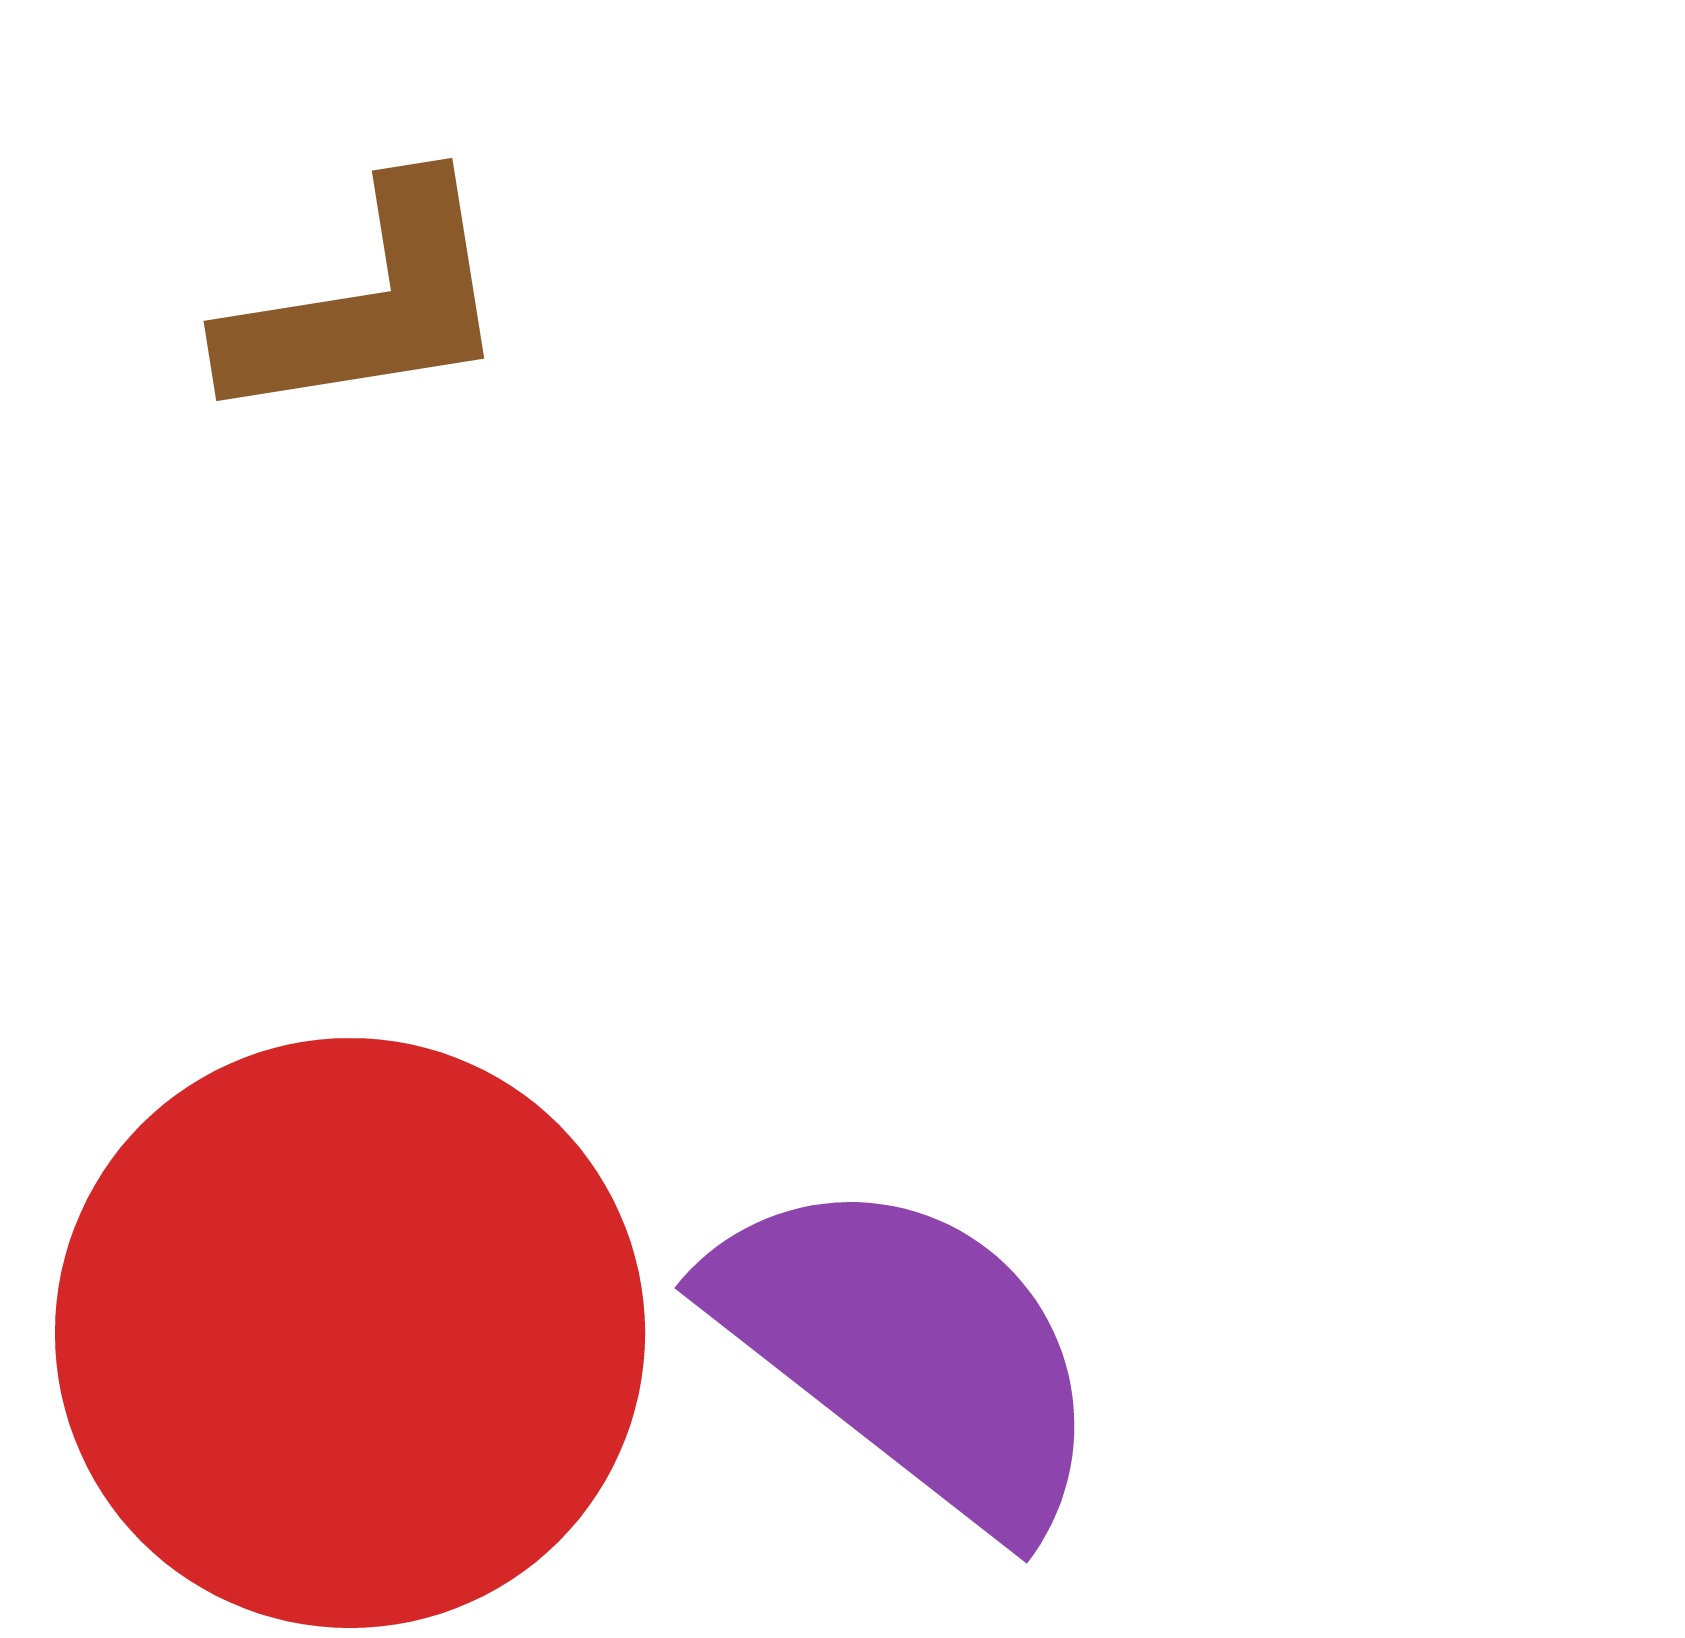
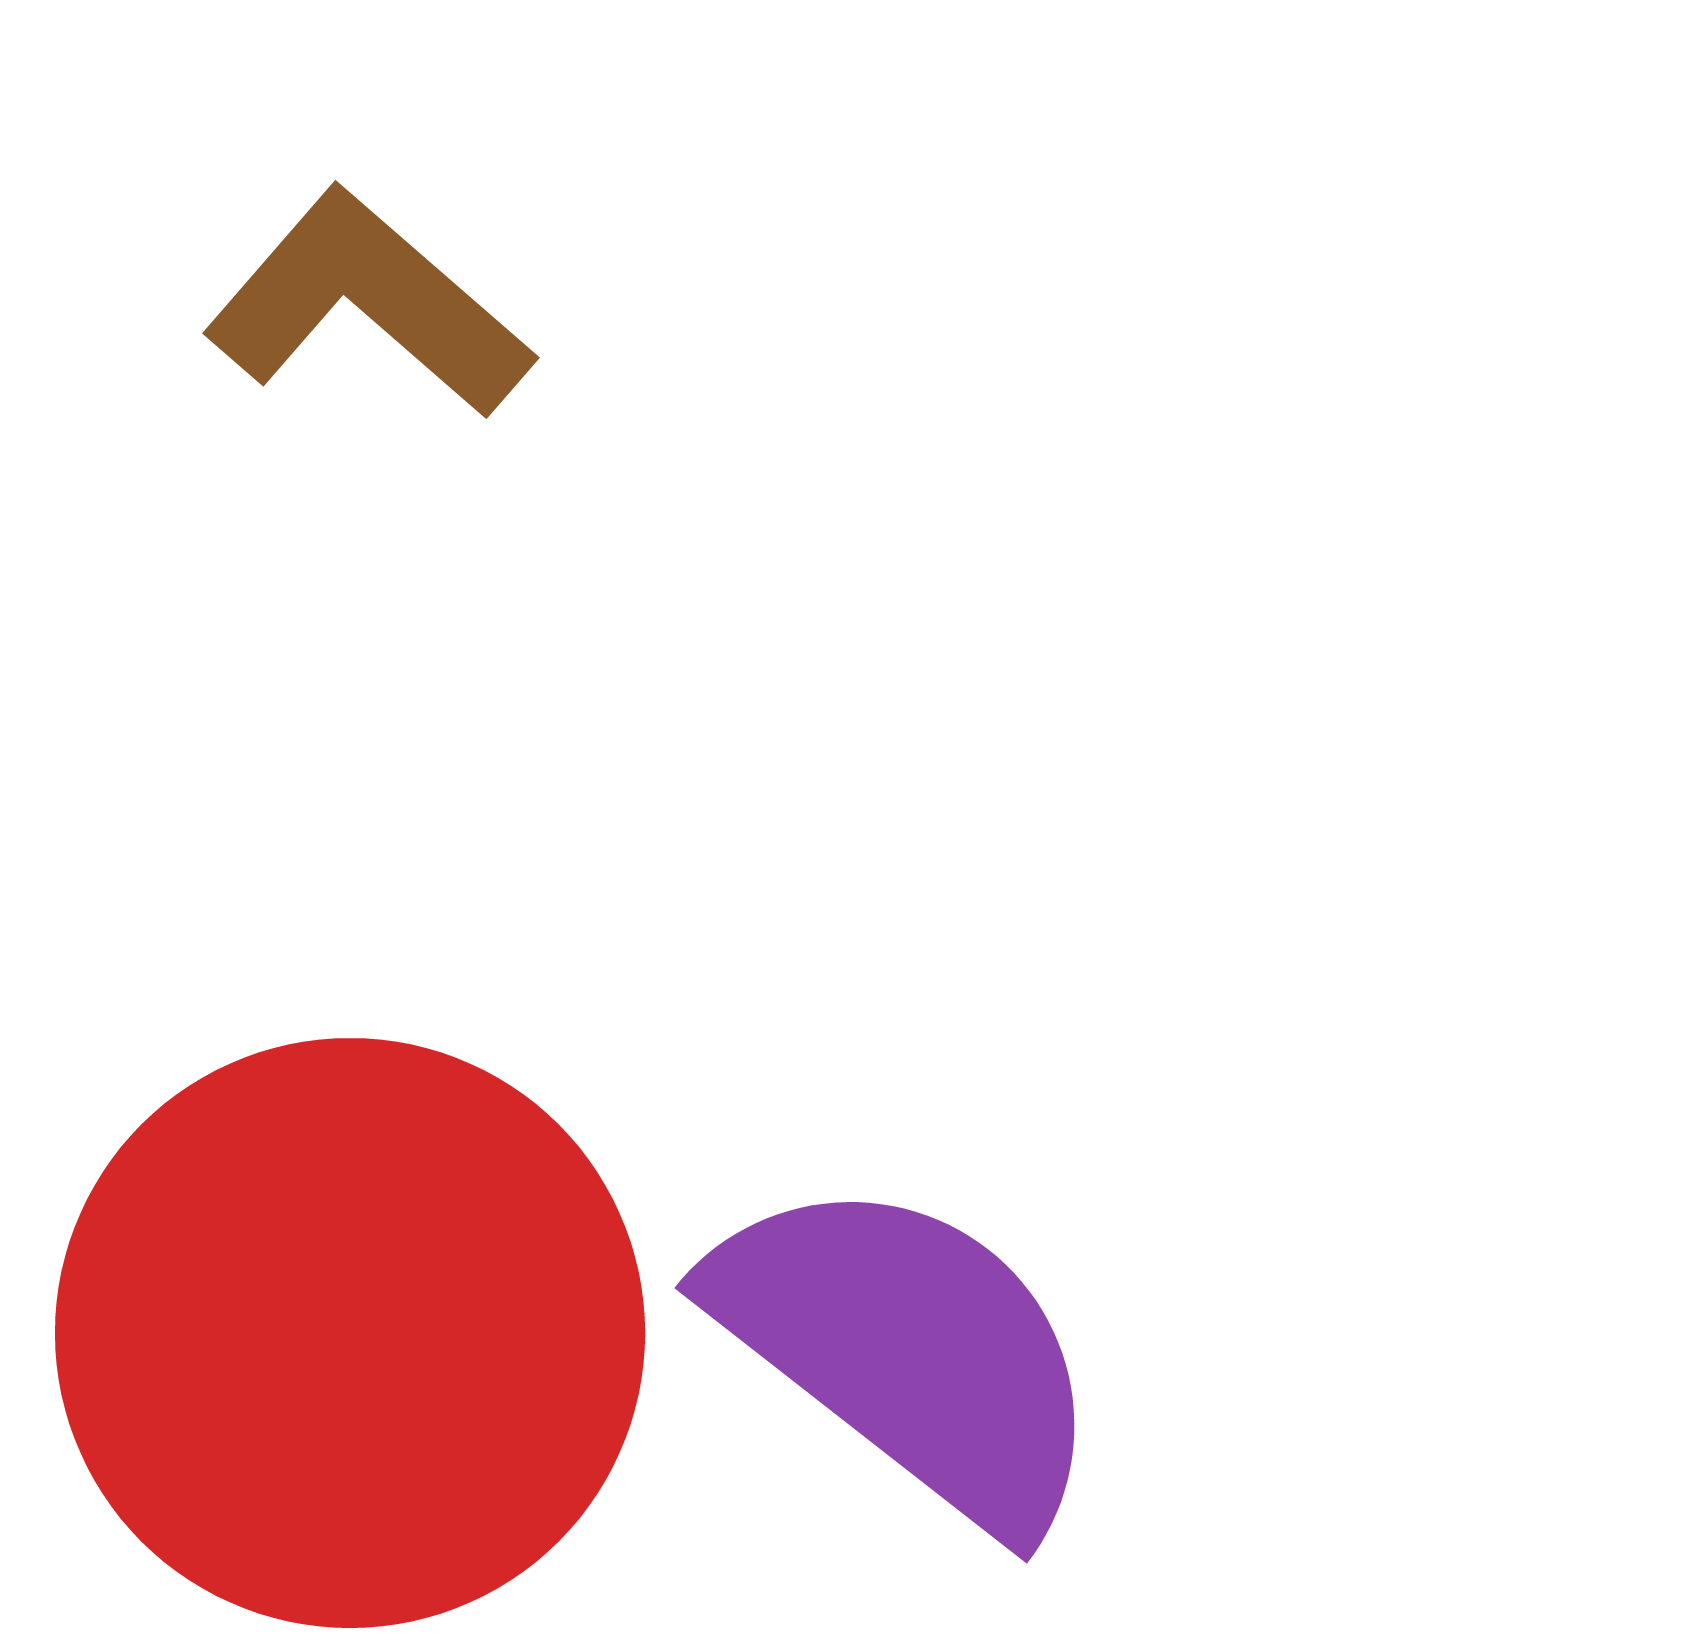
brown L-shape: rotated 130 degrees counterclockwise
